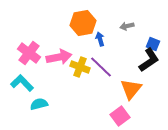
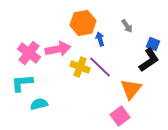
gray arrow: rotated 112 degrees counterclockwise
pink arrow: moved 1 px left, 8 px up
purple line: moved 1 px left
cyan L-shape: rotated 50 degrees counterclockwise
